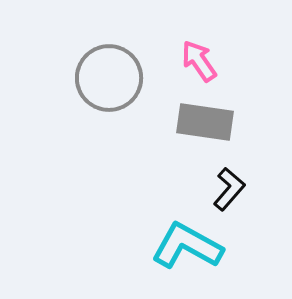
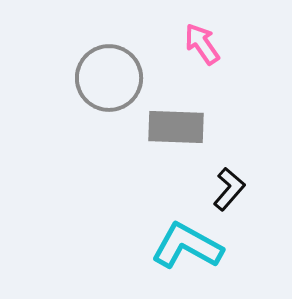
pink arrow: moved 3 px right, 17 px up
gray rectangle: moved 29 px left, 5 px down; rotated 6 degrees counterclockwise
